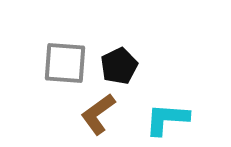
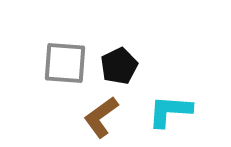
brown L-shape: moved 3 px right, 3 px down
cyan L-shape: moved 3 px right, 8 px up
